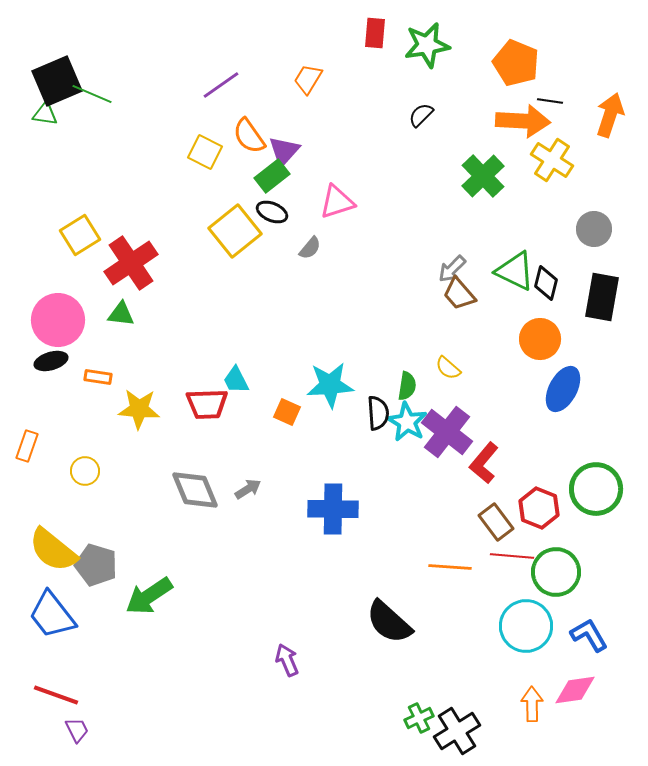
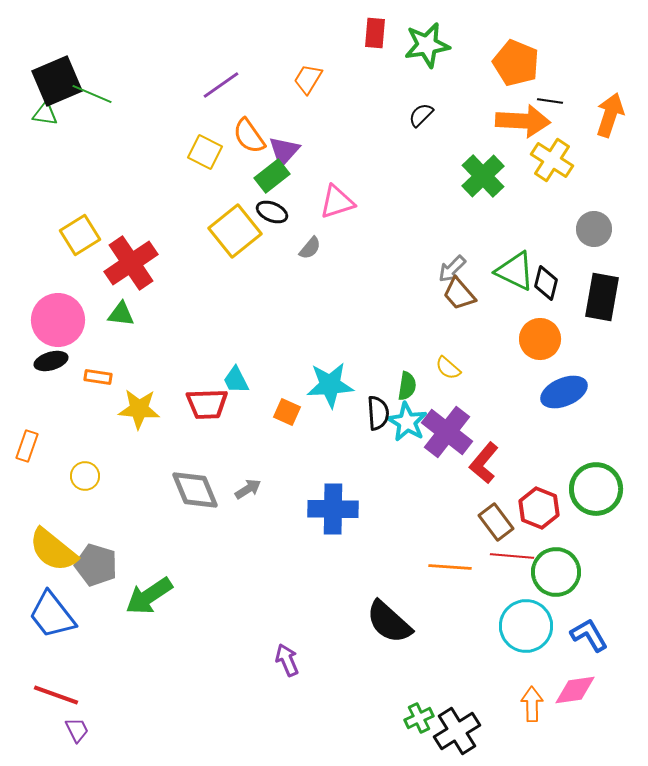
blue ellipse at (563, 389): moved 1 px right, 3 px down; rotated 39 degrees clockwise
yellow circle at (85, 471): moved 5 px down
